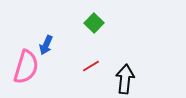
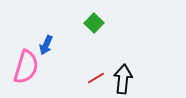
red line: moved 5 px right, 12 px down
black arrow: moved 2 px left
